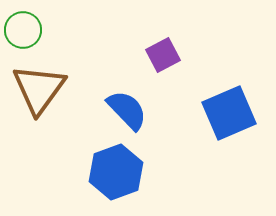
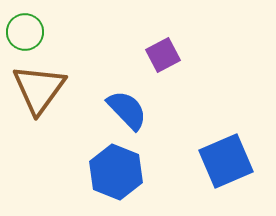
green circle: moved 2 px right, 2 px down
blue square: moved 3 px left, 48 px down
blue hexagon: rotated 18 degrees counterclockwise
